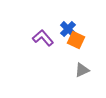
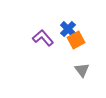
orange square: rotated 36 degrees clockwise
gray triangle: rotated 42 degrees counterclockwise
